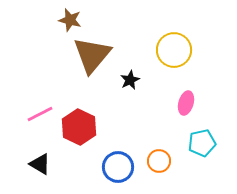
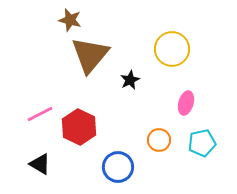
yellow circle: moved 2 px left, 1 px up
brown triangle: moved 2 px left
orange circle: moved 21 px up
